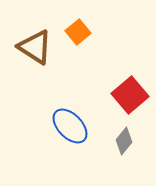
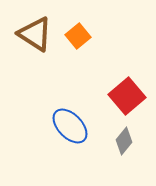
orange square: moved 4 px down
brown triangle: moved 13 px up
red square: moved 3 px left, 1 px down
